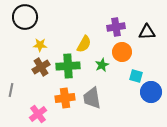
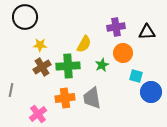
orange circle: moved 1 px right, 1 px down
brown cross: moved 1 px right
